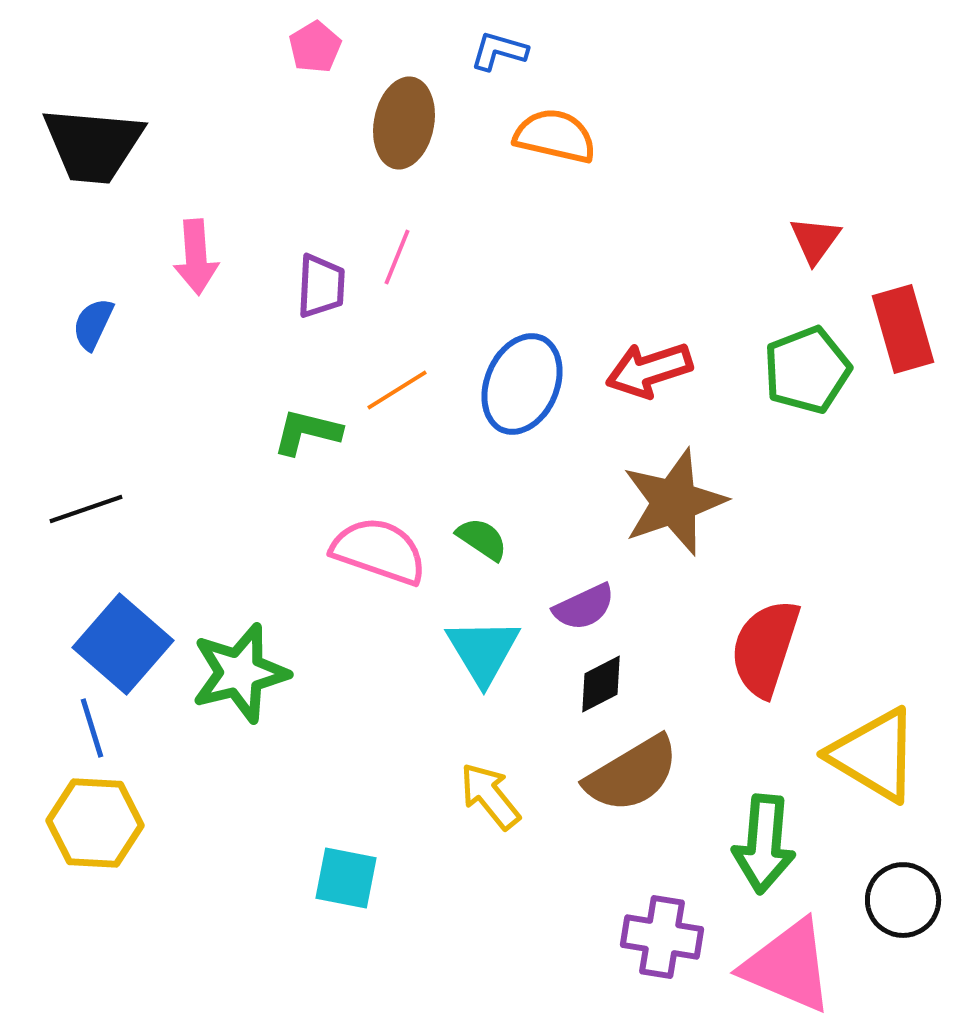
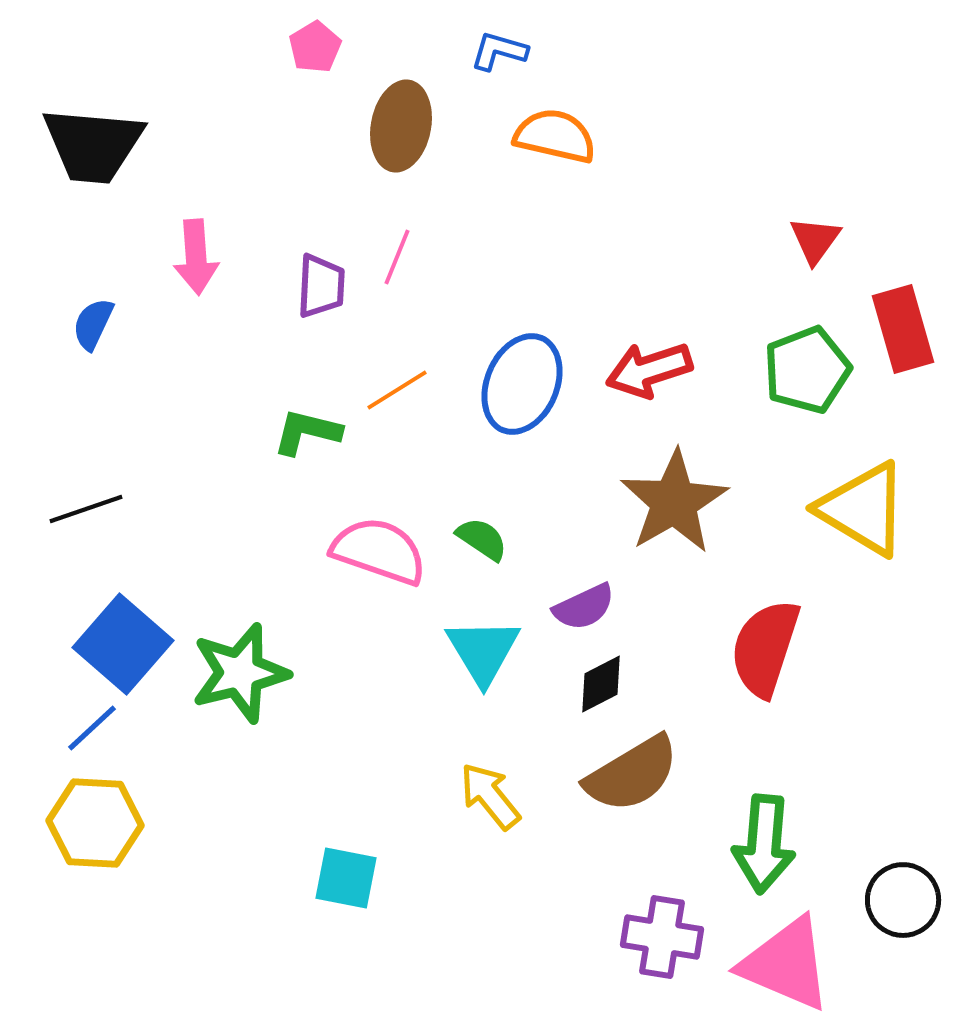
brown ellipse: moved 3 px left, 3 px down
brown star: rotated 11 degrees counterclockwise
blue line: rotated 64 degrees clockwise
yellow triangle: moved 11 px left, 246 px up
pink triangle: moved 2 px left, 2 px up
